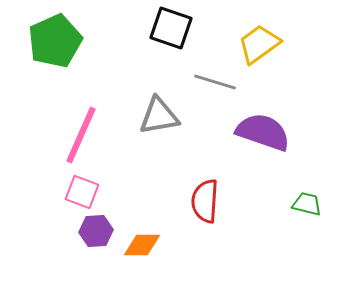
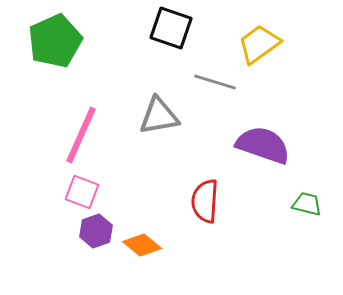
purple semicircle: moved 13 px down
purple hexagon: rotated 16 degrees counterclockwise
orange diamond: rotated 39 degrees clockwise
